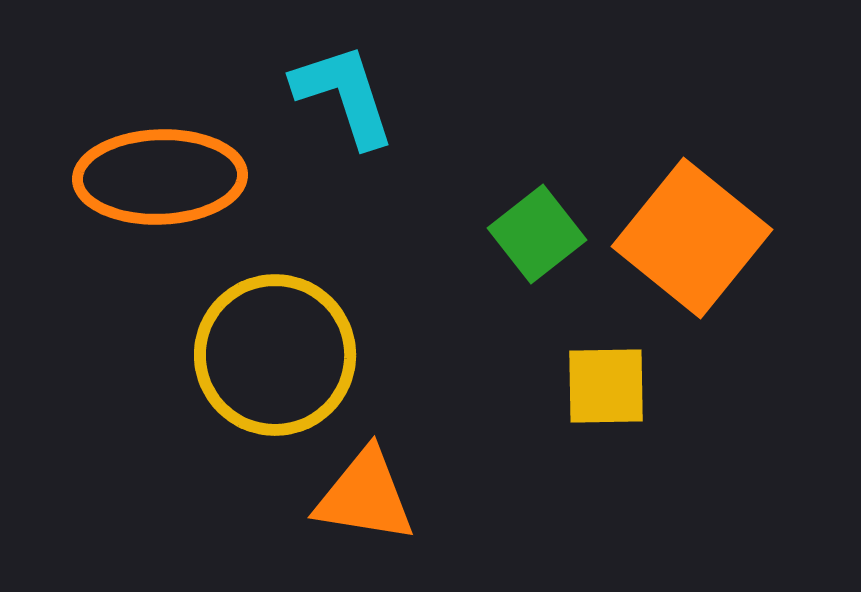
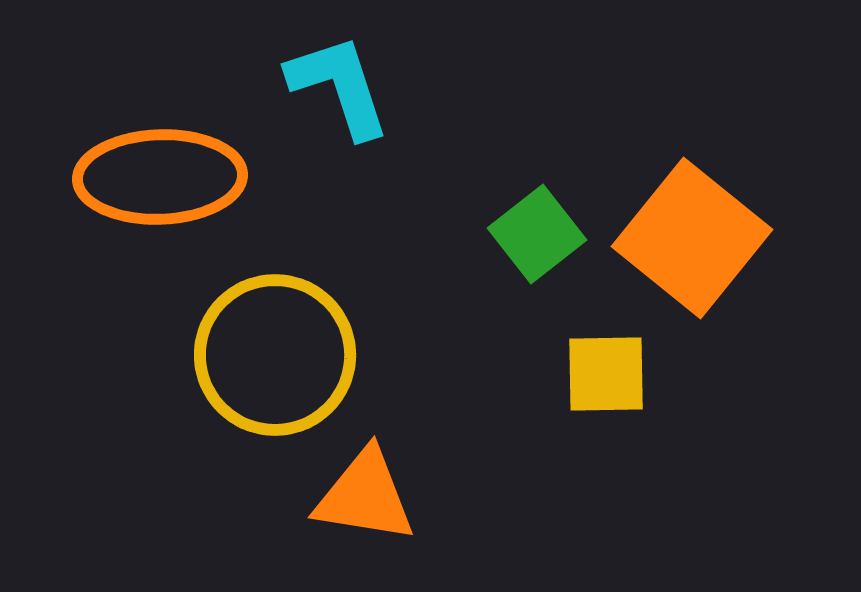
cyan L-shape: moved 5 px left, 9 px up
yellow square: moved 12 px up
